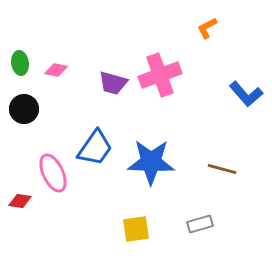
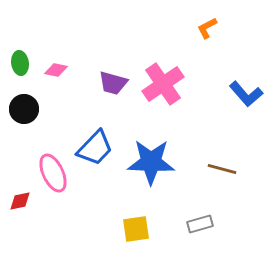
pink cross: moved 3 px right, 9 px down; rotated 15 degrees counterclockwise
blue trapezoid: rotated 9 degrees clockwise
red diamond: rotated 20 degrees counterclockwise
